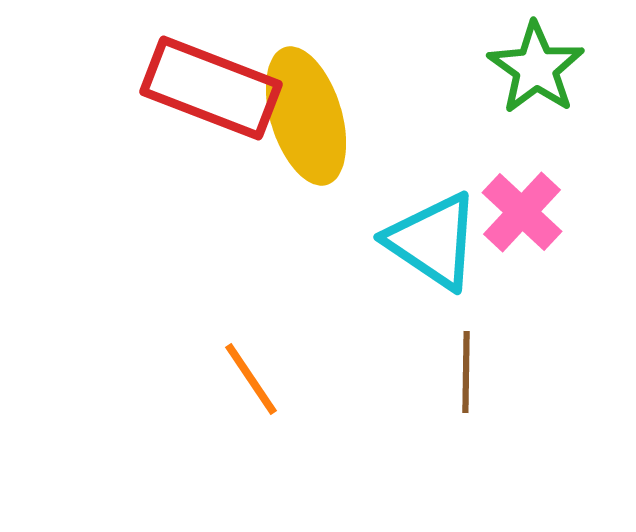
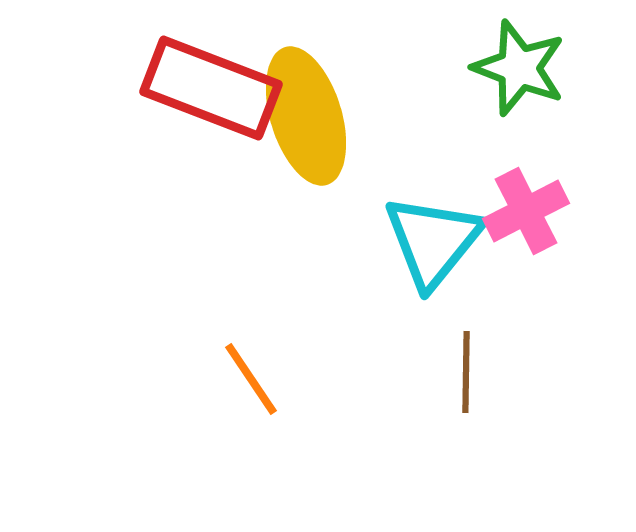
green star: moved 17 px left; rotated 14 degrees counterclockwise
pink cross: moved 4 px right, 1 px up; rotated 20 degrees clockwise
cyan triangle: rotated 35 degrees clockwise
